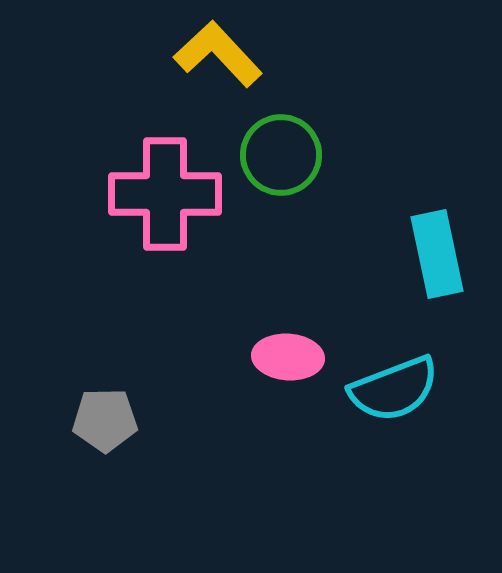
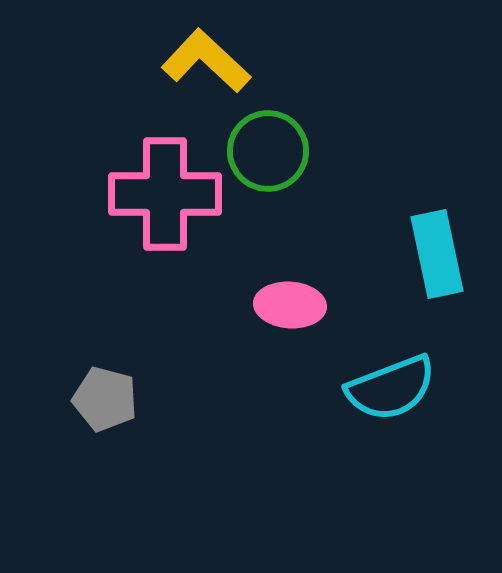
yellow L-shape: moved 12 px left, 7 px down; rotated 4 degrees counterclockwise
green circle: moved 13 px left, 4 px up
pink ellipse: moved 2 px right, 52 px up
cyan semicircle: moved 3 px left, 1 px up
gray pentagon: moved 21 px up; rotated 16 degrees clockwise
